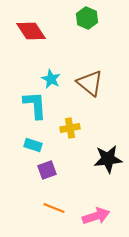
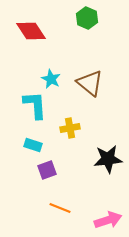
orange line: moved 6 px right
pink arrow: moved 12 px right, 4 px down
